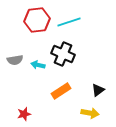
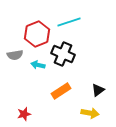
red hexagon: moved 14 px down; rotated 15 degrees counterclockwise
gray semicircle: moved 5 px up
